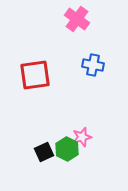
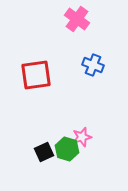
blue cross: rotated 10 degrees clockwise
red square: moved 1 px right
green hexagon: rotated 10 degrees counterclockwise
